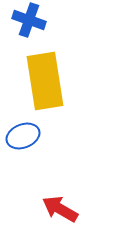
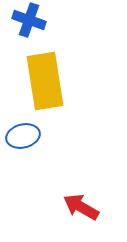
blue ellipse: rotated 8 degrees clockwise
red arrow: moved 21 px right, 2 px up
